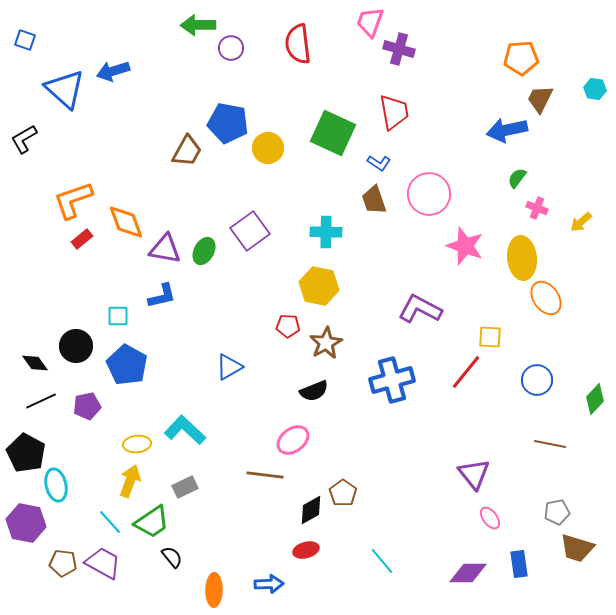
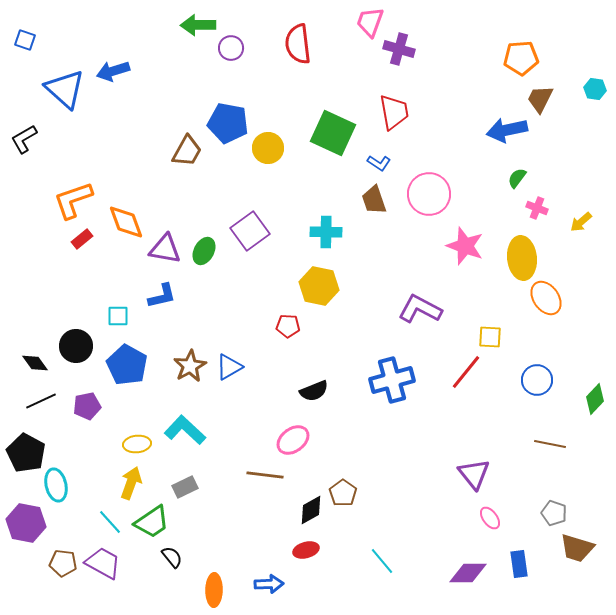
brown star at (326, 343): moved 136 px left, 23 px down
yellow arrow at (130, 481): moved 1 px right, 2 px down
gray pentagon at (557, 512): moved 3 px left, 1 px down; rotated 30 degrees clockwise
